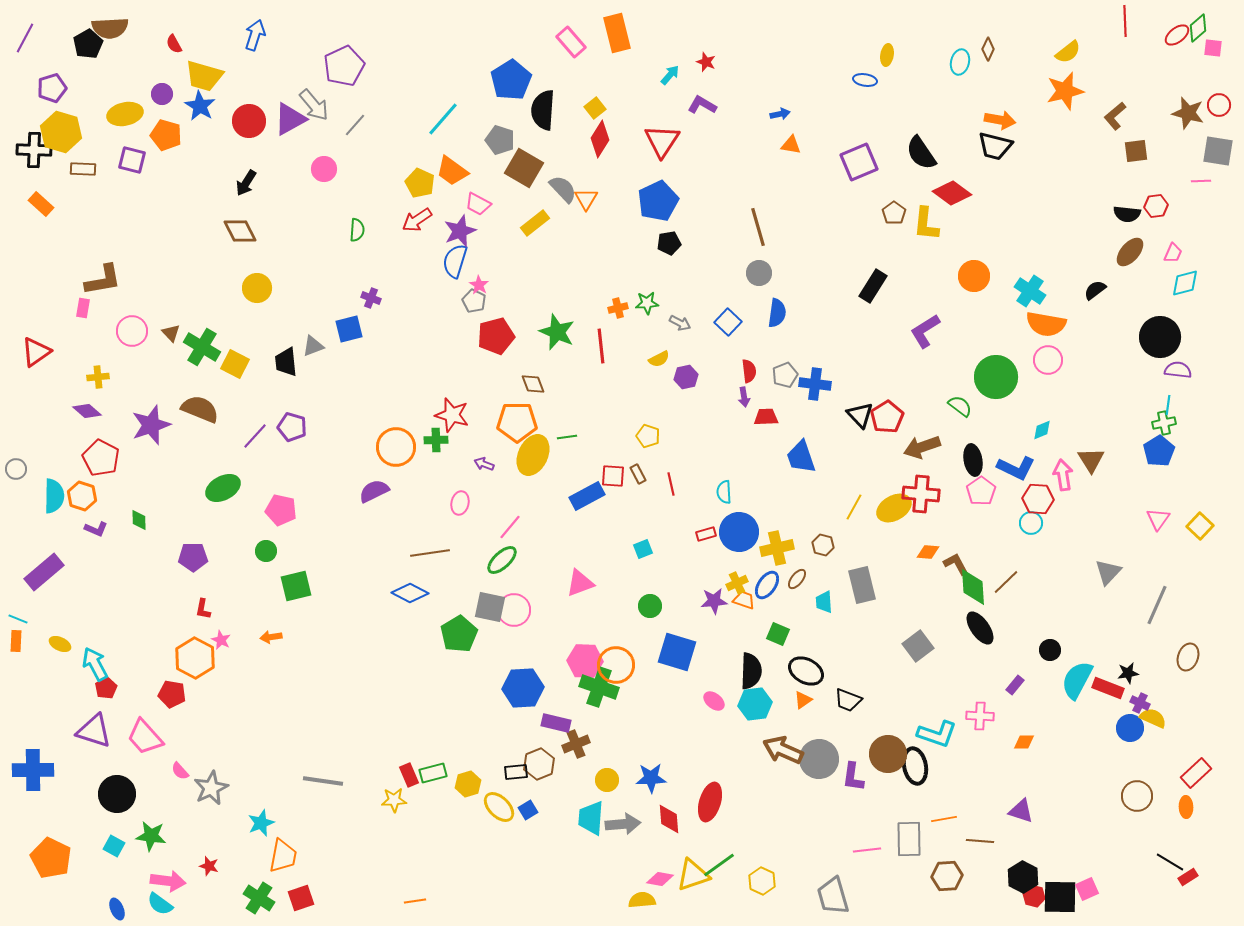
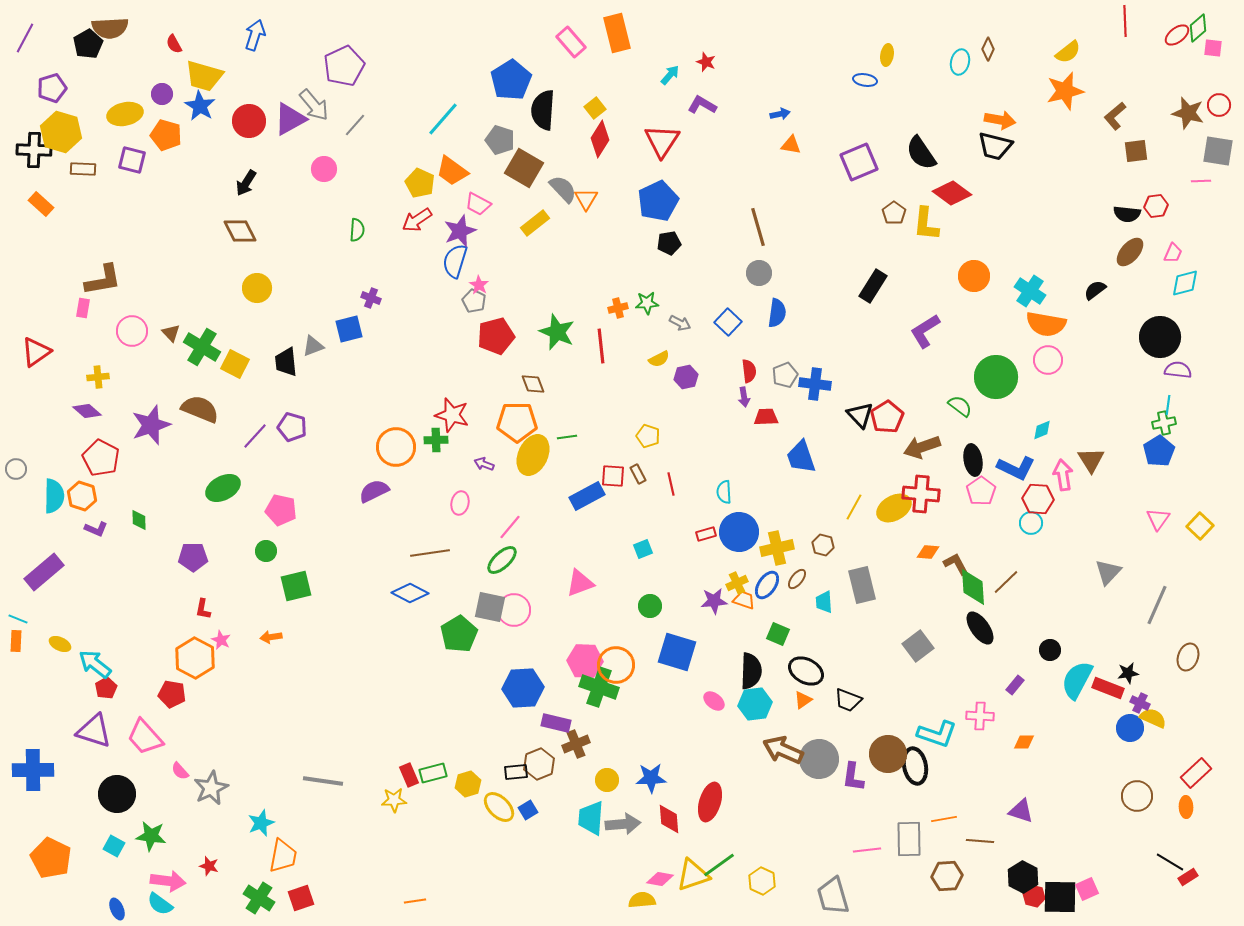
cyan arrow at (95, 664): rotated 24 degrees counterclockwise
